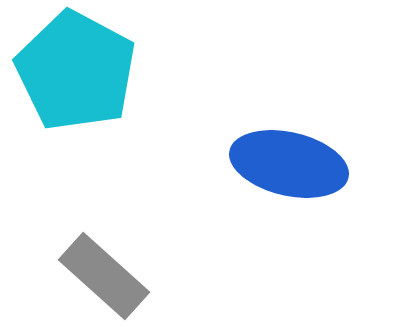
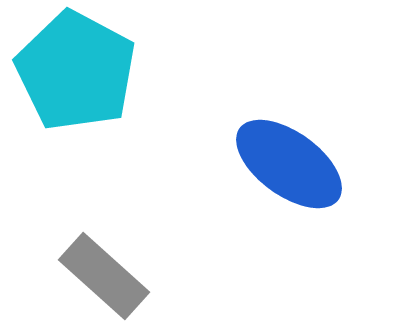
blue ellipse: rotated 23 degrees clockwise
